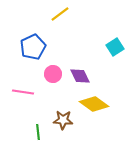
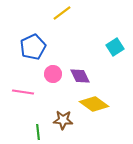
yellow line: moved 2 px right, 1 px up
